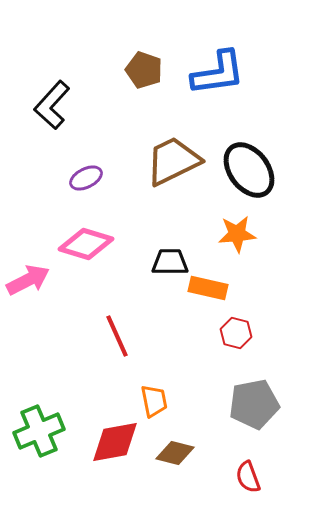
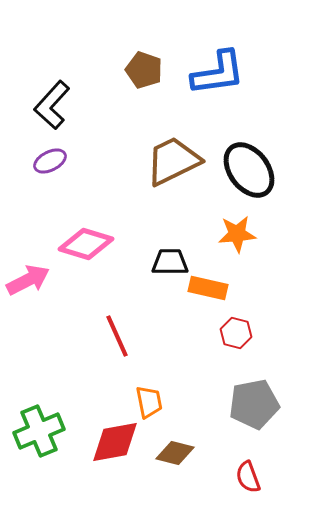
purple ellipse: moved 36 px left, 17 px up
orange trapezoid: moved 5 px left, 1 px down
